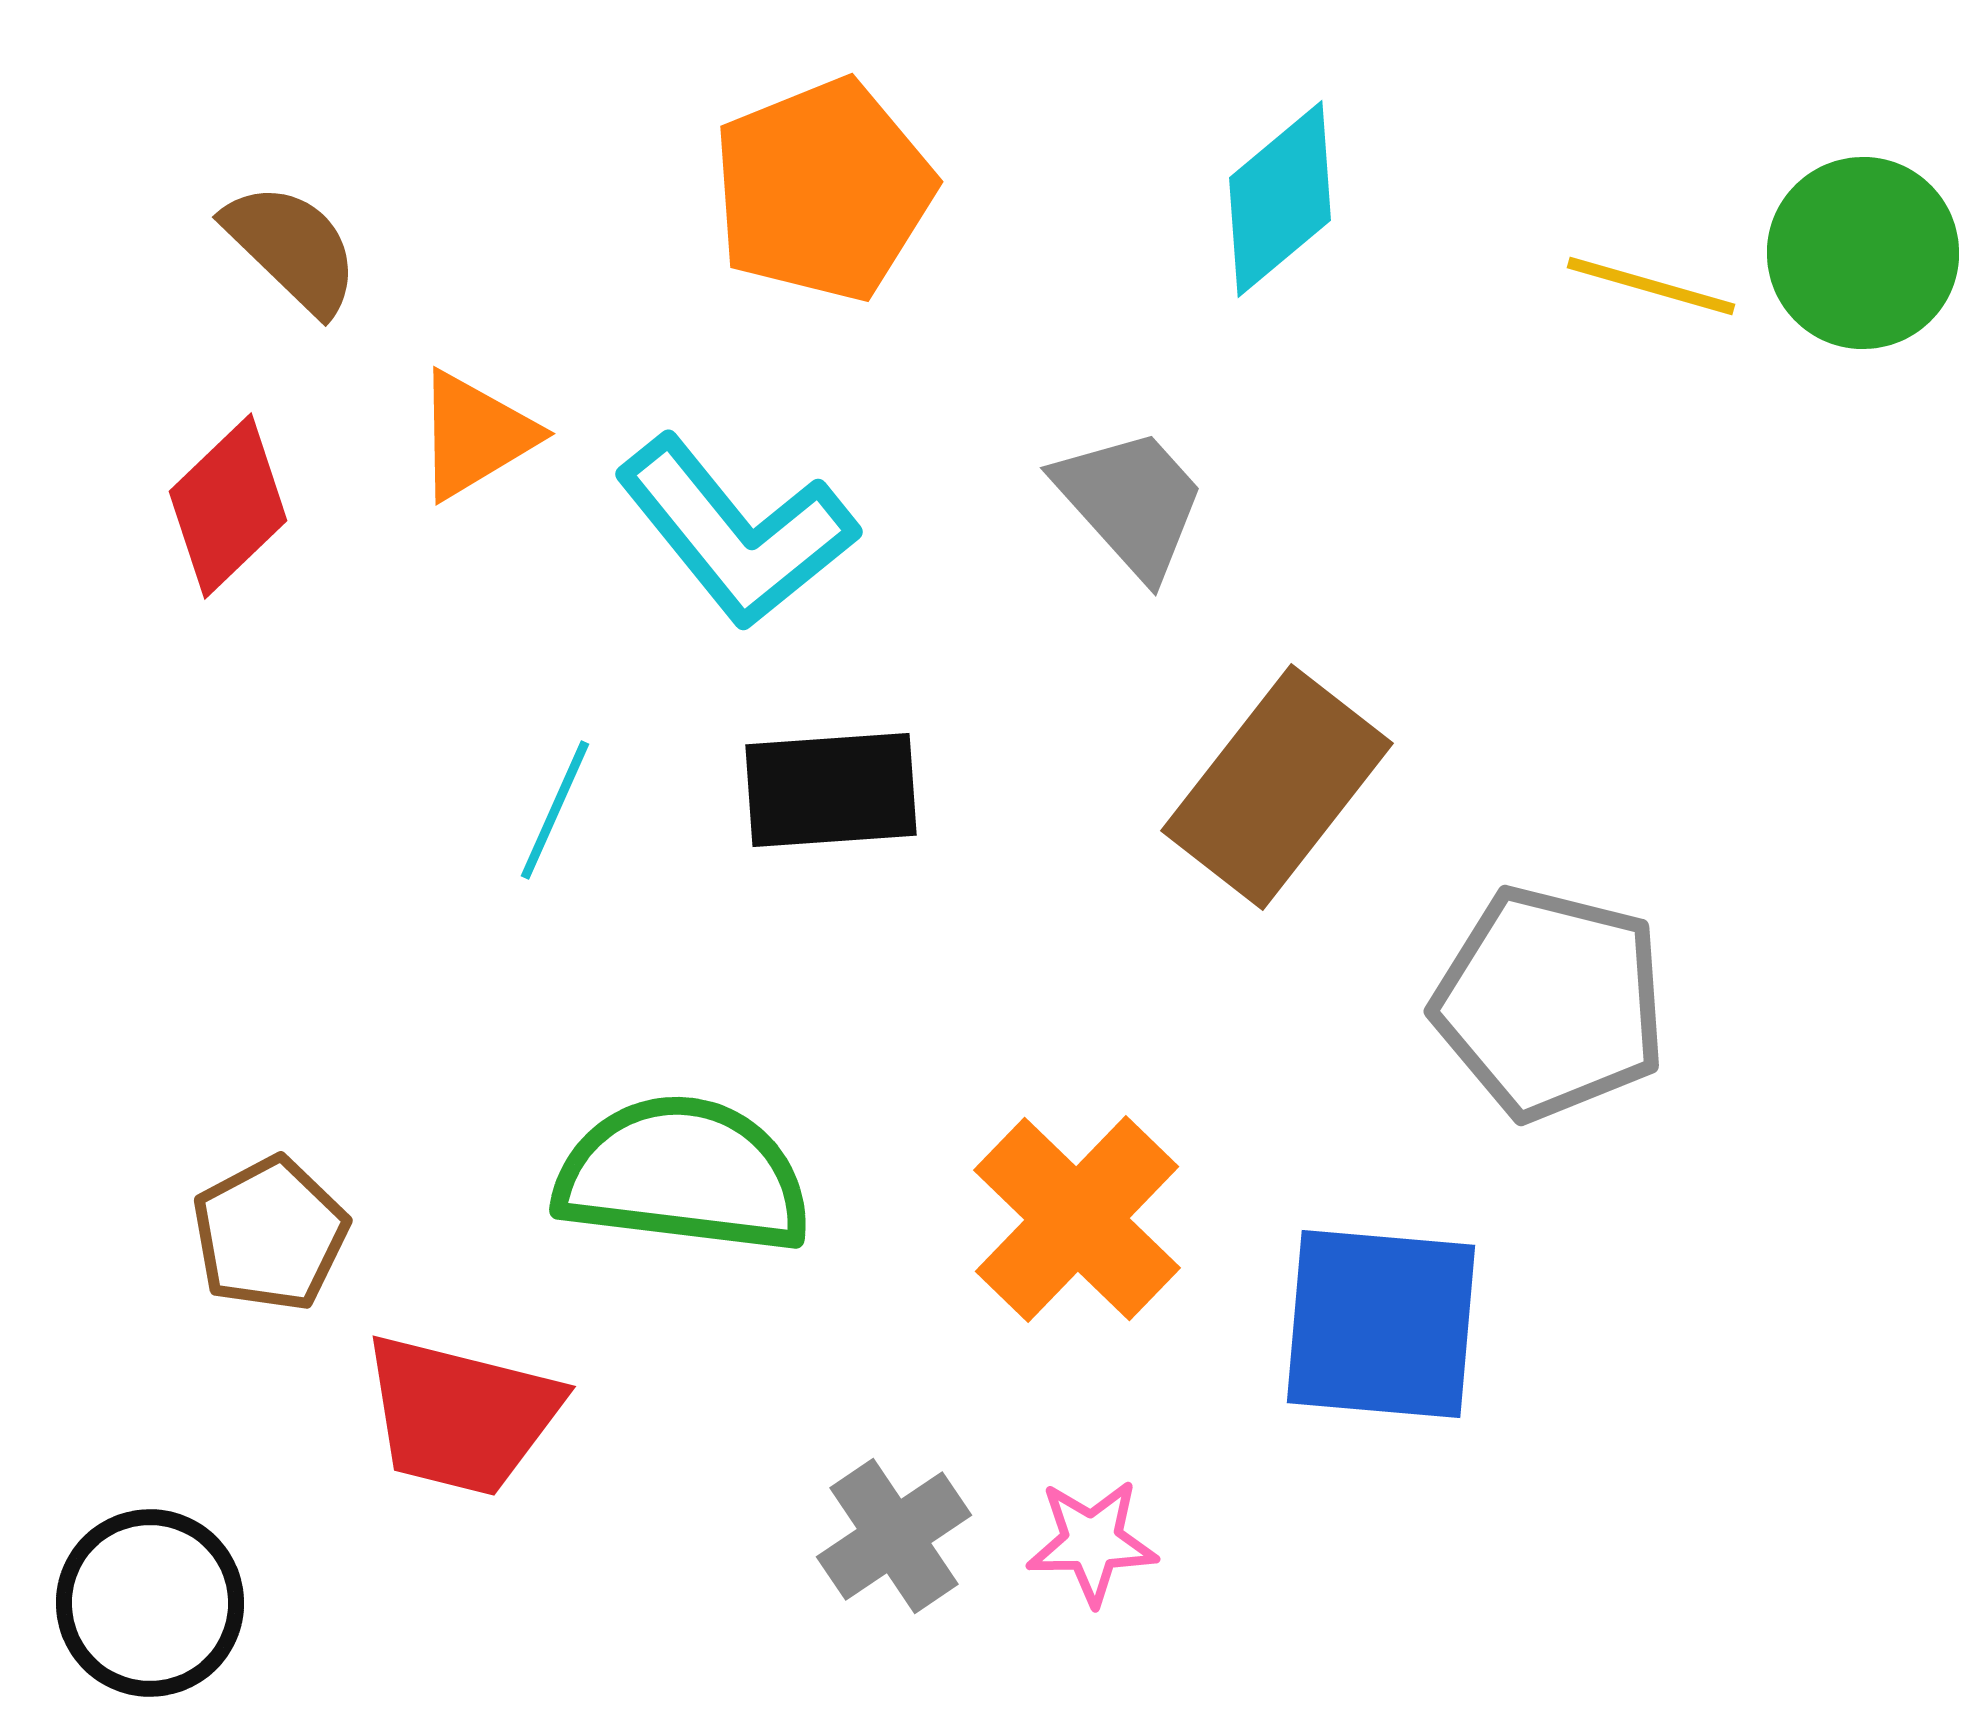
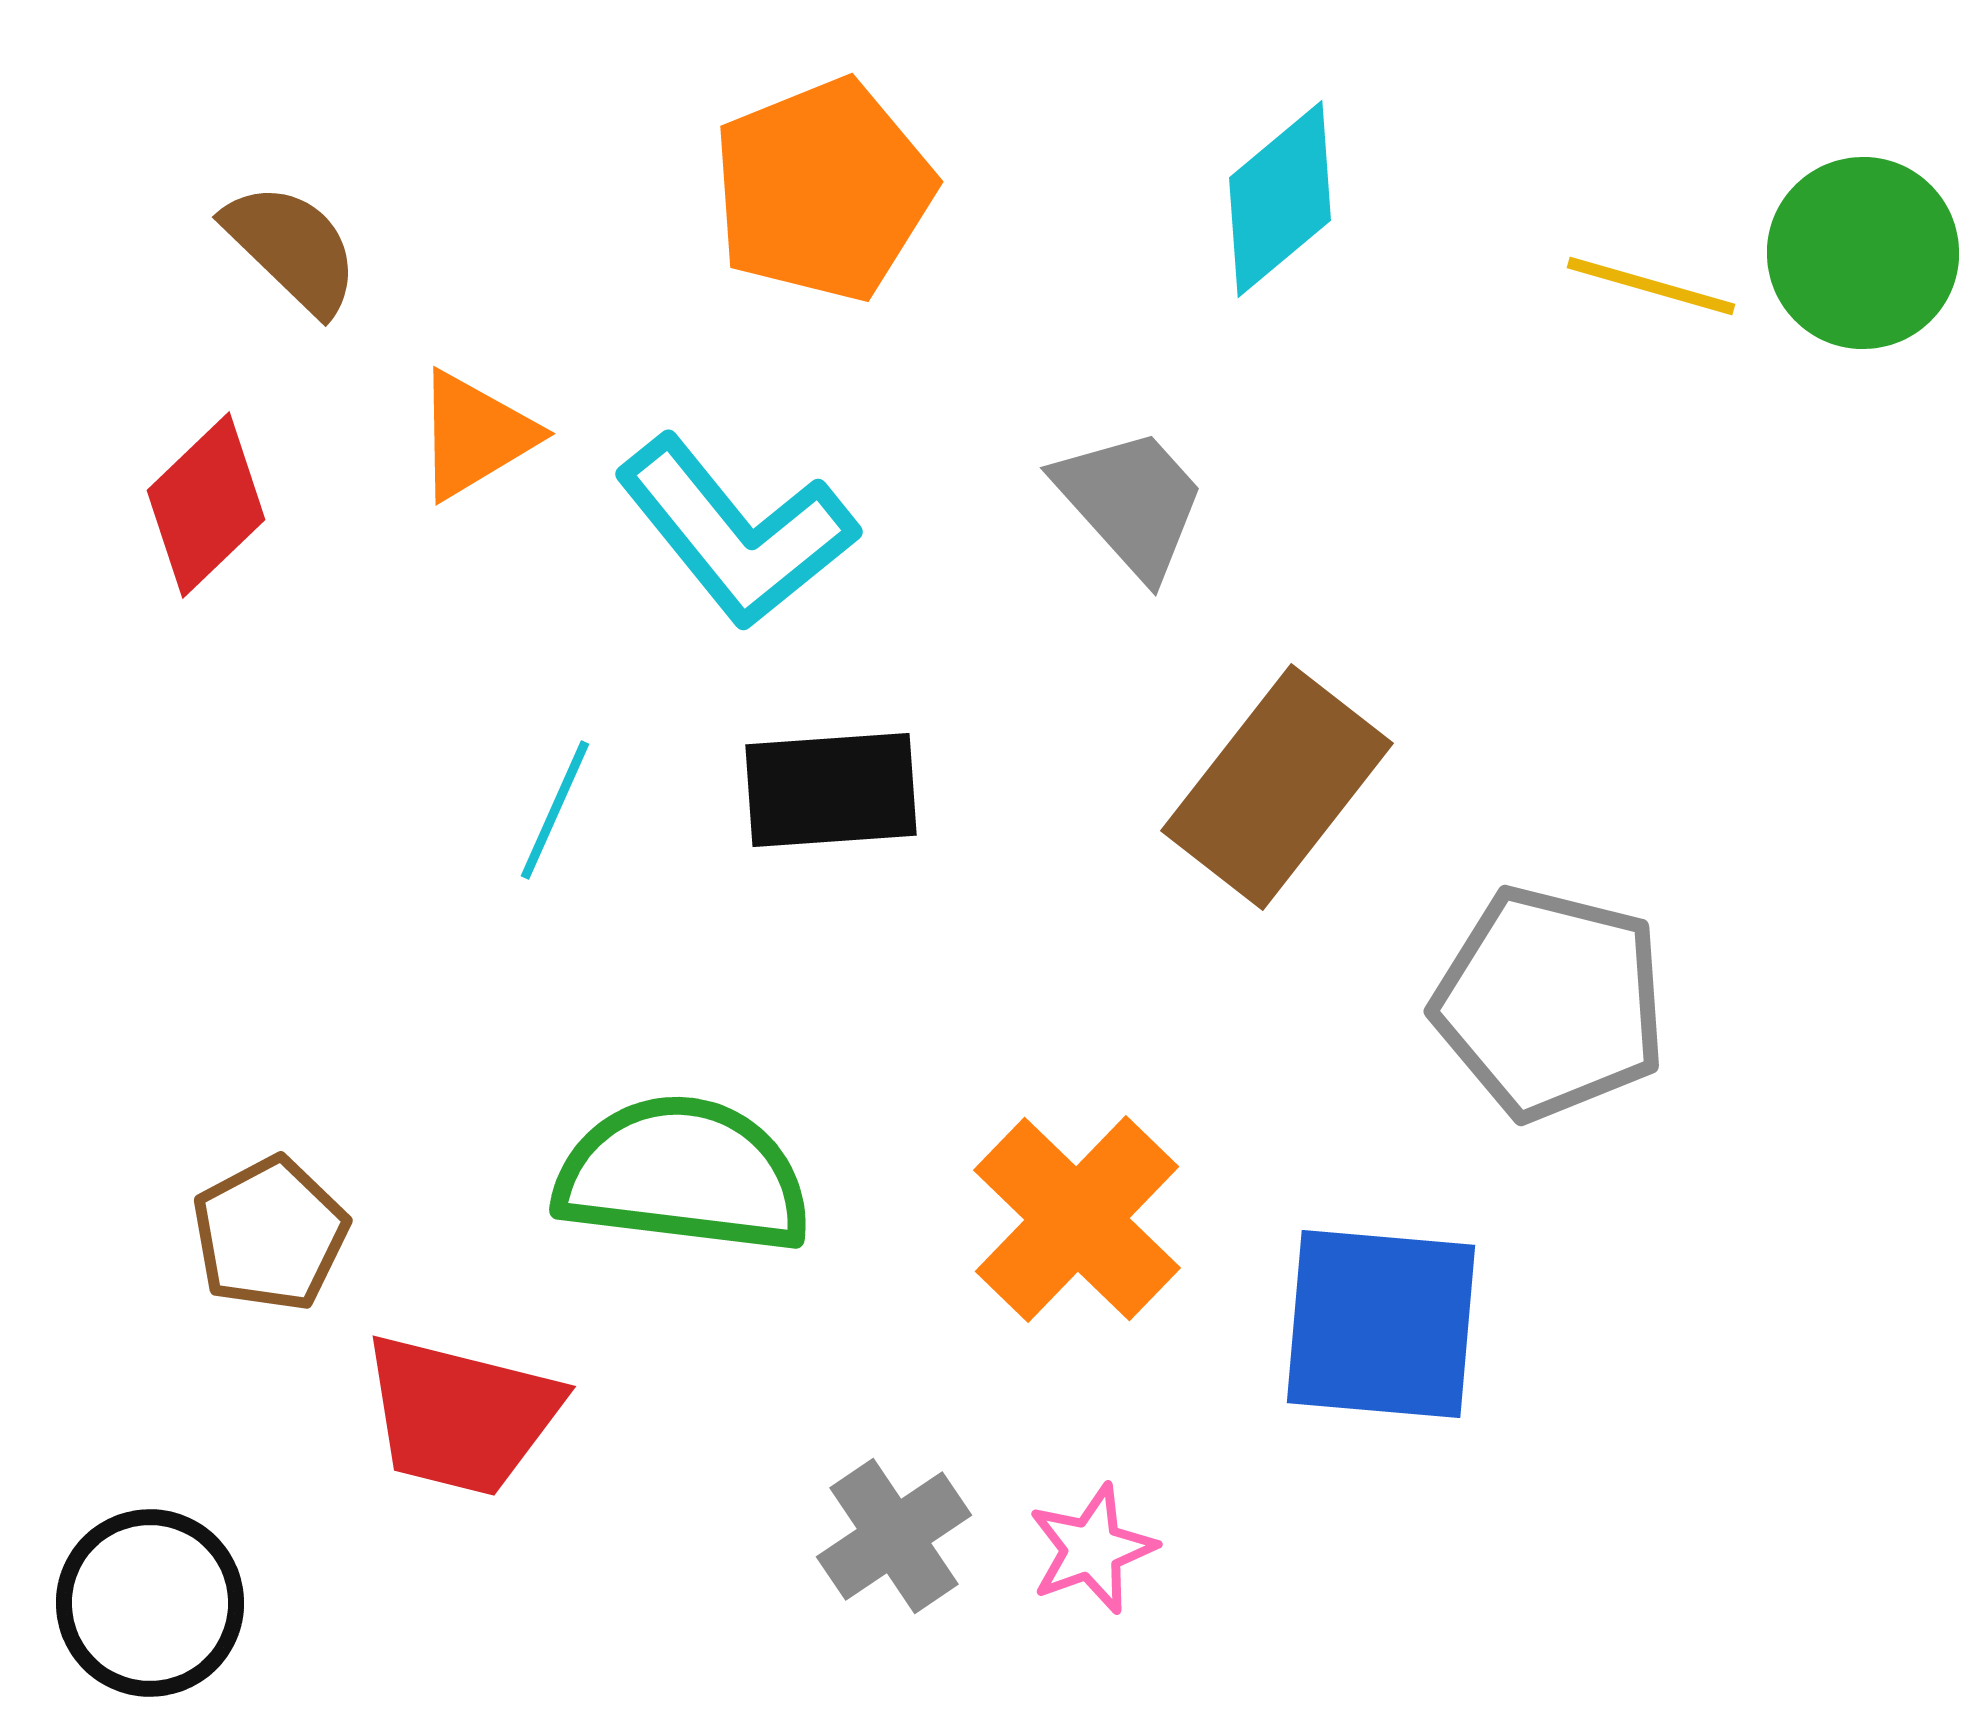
red diamond: moved 22 px left, 1 px up
pink star: moved 7 px down; rotated 19 degrees counterclockwise
